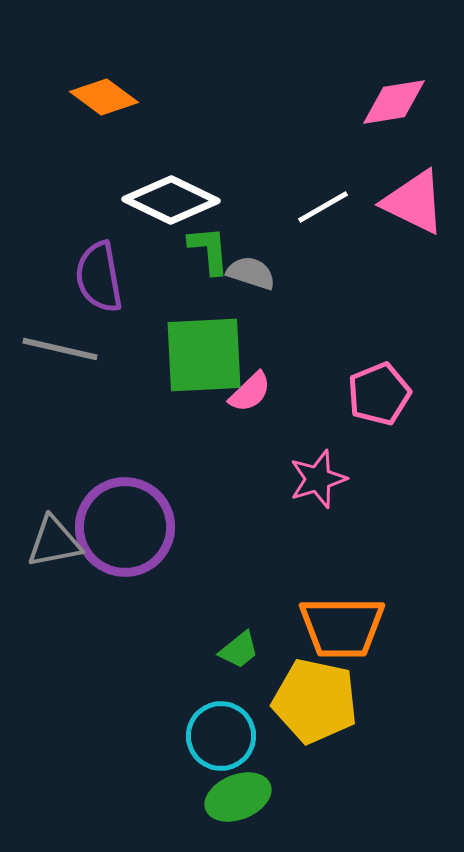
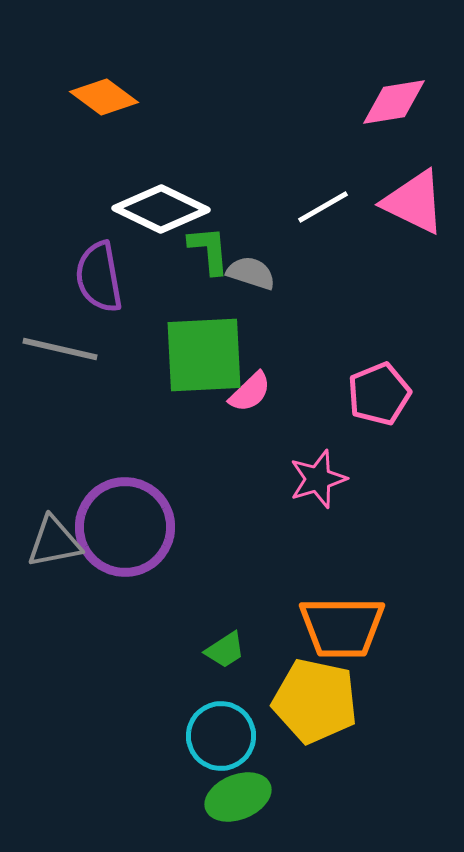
white diamond: moved 10 px left, 9 px down
green trapezoid: moved 14 px left; rotated 6 degrees clockwise
